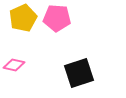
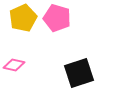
pink pentagon: rotated 12 degrees clockwise
